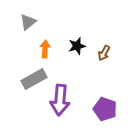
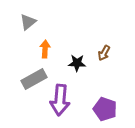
black star: moved 17 px down; rotated 18 degrees clockwise
